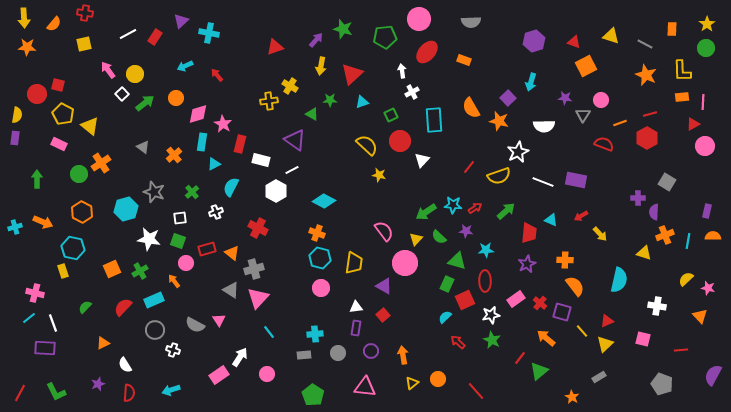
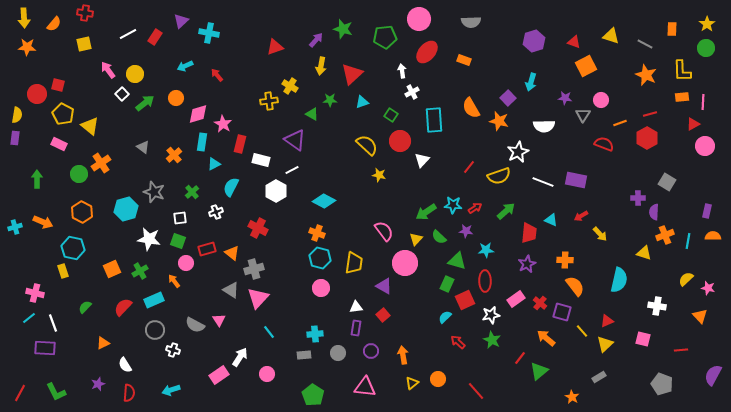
green square at (391, 115): rotated 32 degrees counterclockwise
